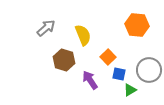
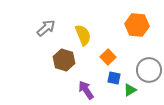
blue square: moved 5 px left, 4 px down
purple arrow: moved 4 px left, 10 px down
